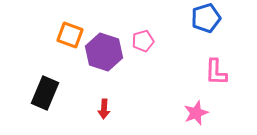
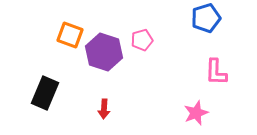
pink pentagon: moved 1 px left, 1 px up
